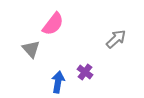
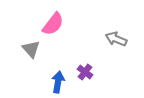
gray arrow: rotated 115 degrees counterclockwise
